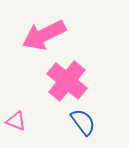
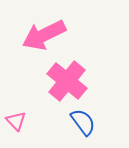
pink triangle: rotated 25 degrees clockwise
